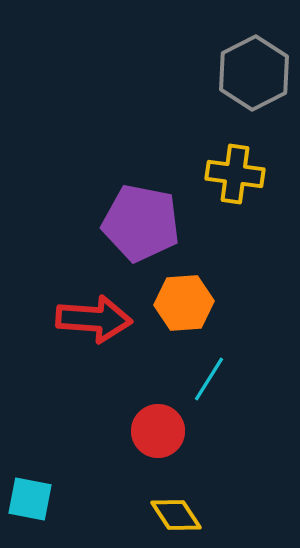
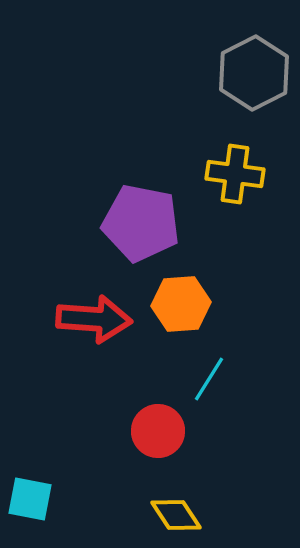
orange hexagon: moved 3 px left, 1 px down
